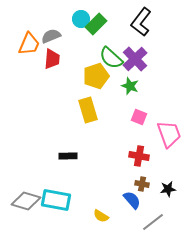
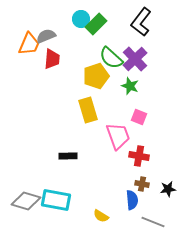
gray semicircle: moved 5 px left
pink trapezoid: moved 51 px left, 2 px down
blue semicircle: rotated 36 degrees clockwise
gray line: rotated 60 degrees clockwise
